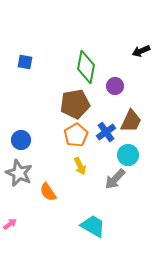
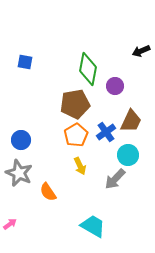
green diamond: moved 2 px right, 2 px down
